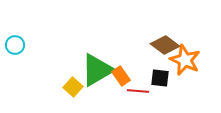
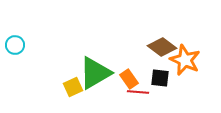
brown diamond: moved 3 px left, 2 px down
green triangle: moved 2 px left, 3 px down
orange rectangle: moved 8 px right, 3 px down
yellow square: rotated 24 degrees clockwise
red line: moved 1 px down
